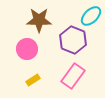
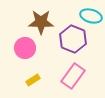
cyan ellipse: rotated 60 degrees clockwise
brown star: moved 2 px right, 2 px down
purple hexagon: moved 1 px up
pink circle: moved 2 px left, 1 px up
